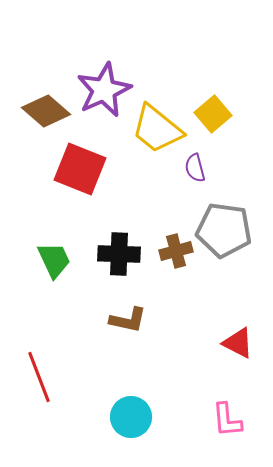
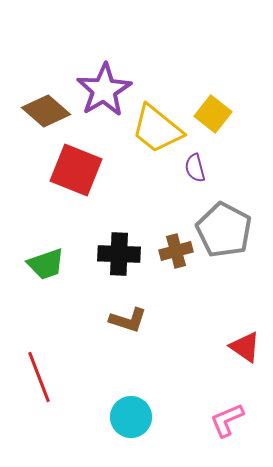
purple star: rotated 6 degrees counterclockwise
yellow square: rotated 12 degrees counterclockwise
red square: moved 4 px left, 1 px down
gray pentagon: rotated 20 degrees clockwise
green trapezoid: moved 8 px left, 4 px down; rotated 96 degrees clockwise
brown L-shape: rotated 6 degrees clockwise
red triangle: moved 7 px right, 4 px down; rotated 8 degrees clockwise
pink L-shape: rotated 72 degrees clockwise
